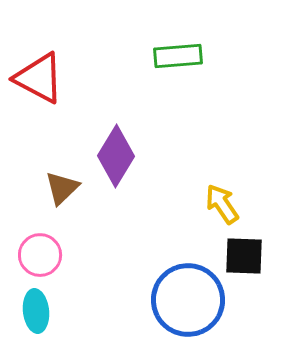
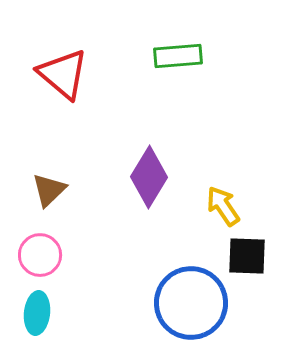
red triangle: moved 24 px right, 4 px up; rotated 12 degrees clockwise
purple diamond: moved 33 px right, 21 px down
brown triangle: moved 13 px left, 2 px down
yellow arrow: moved 1 px right, 2 px down
black square: moved 3 px right
blue circle: moved 3 px right, 3 px down
cyan ellipse: moved 1 px right, 2 px down; rotated 12 degrees clockwise
